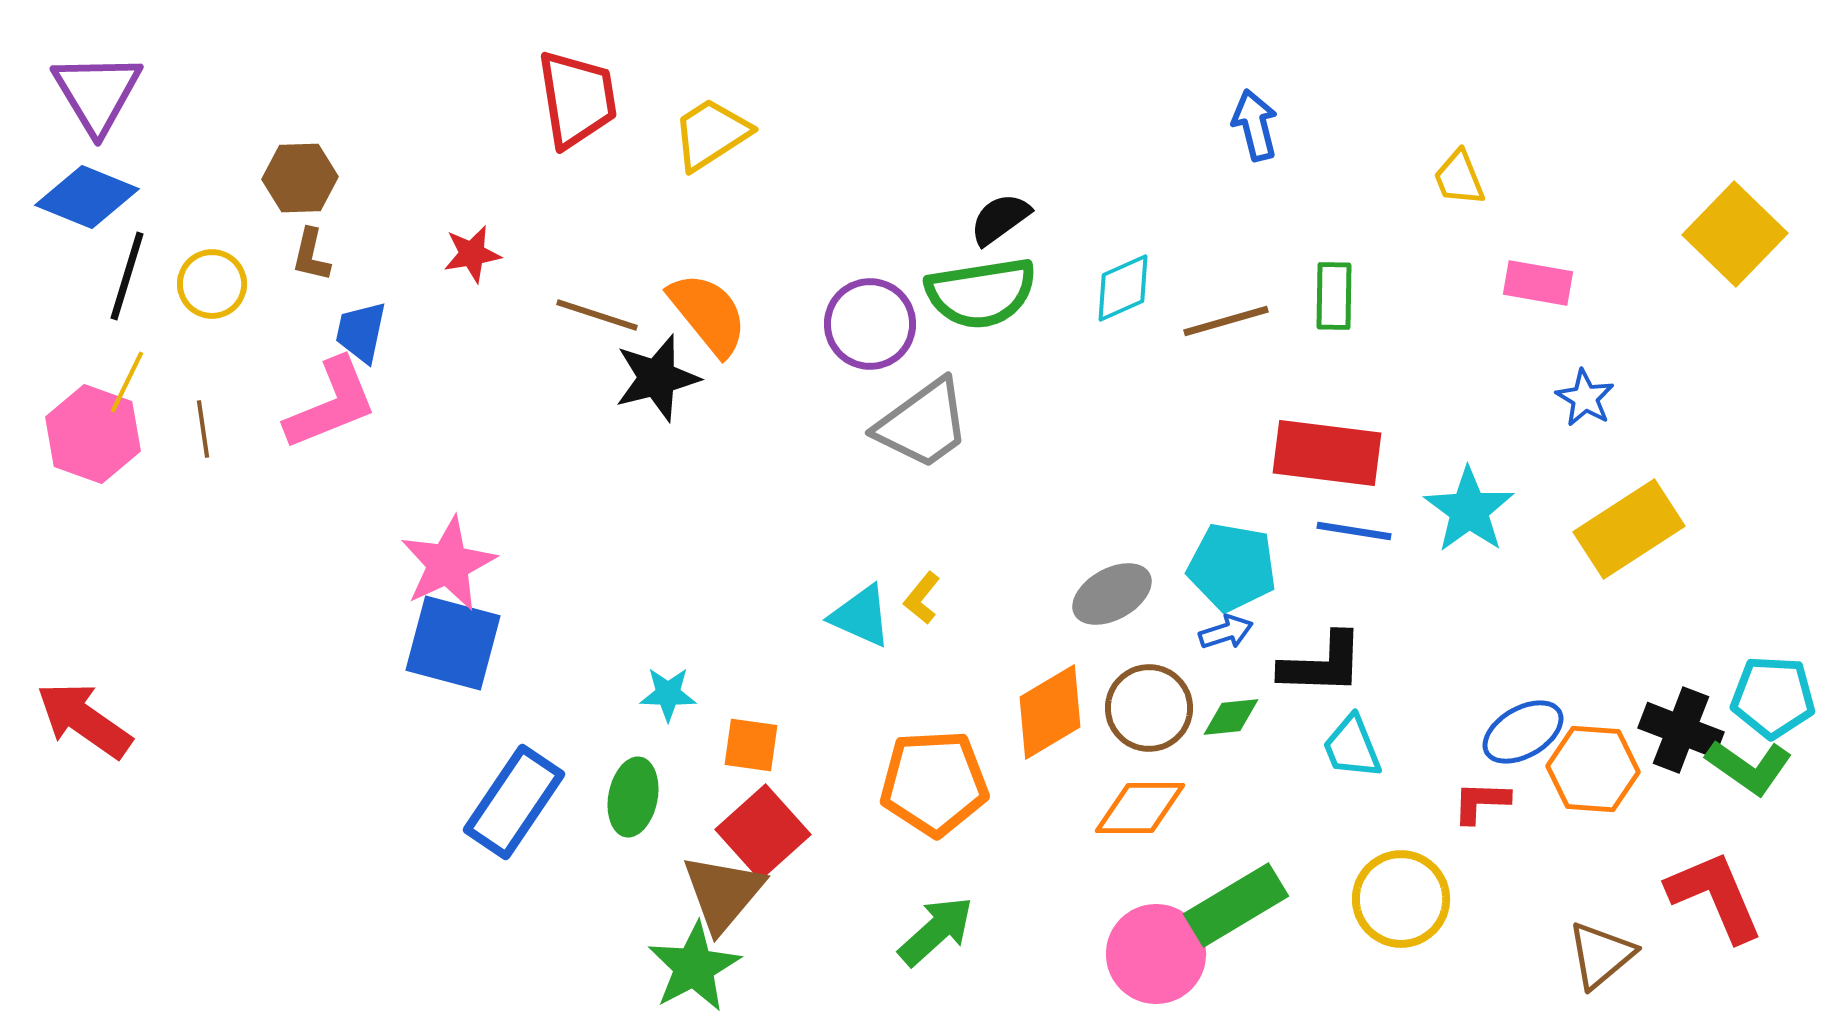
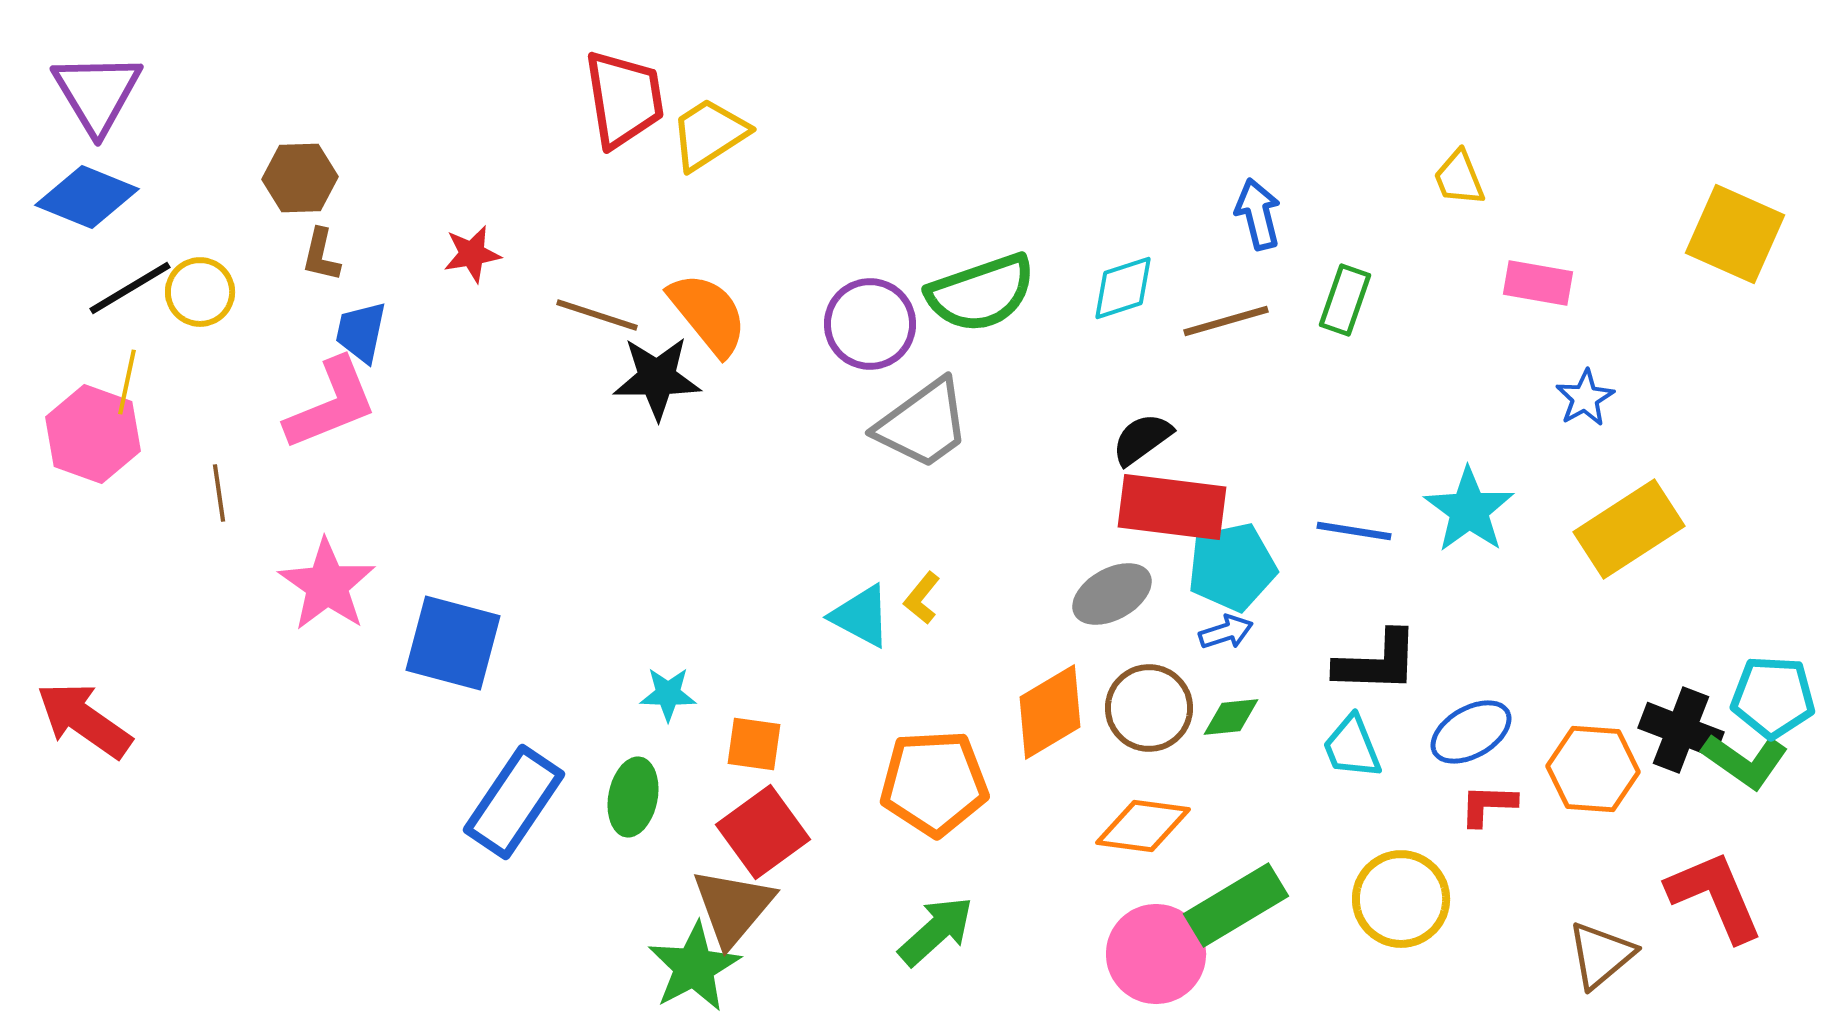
red trapezoid at (577, 99): moved 47 px right
blue arrow at (1255, 125): moved 3 px right, 89 px down
yellow trapezoid at (711, 134): moved 2 px left
black semicircle at (1000, 219): moved 142 px right, 220 px down
yellow square at (1735, 234): rotated 20 degrees counterclockwise
brown L-shape at (311, 255): moved 10 px right
black line at (127, 276): moved 3 px right, 12 px down; rotated 42 degrees clockwise
yellow circle at (212, 284): moved 12 px left, 8 px down
cyan diamond at (1123, 288): rotated 6 degrees clockwise
green semicircle at (981, 293): rotated 10 degrees counterclockwise
green rectangle at (1334, 296): moved 11 px right, 4 px down; rotated 18 degrees clockwise
black star at (657, 378): rotated 14 degrees clockwise
yellow line at (127, 382): rotated 14 degrees counterclockwise
blue star at (1585, 398): rotated 12 degrees clockwise
brown line at (203, 429): moved 16 px right, 64 px down
red rectangle at (1327, 453): moved 155 px left, 54 px down
pink star at (448, 564): moved 121 px left, 21 px down; rotated 12 degrees counterclockwise
cyan pentagon at (1232, 567): rotated 22 degrees counterclockwise
cyan triangle at (861, 616): rotated 4 degrees clockwise
black L-shape at (1322, 664): moved 55 px right, 2 px up
blue ellipse at (1523, 732): moved 52 px left
orange square at (751, 745): moved 3 px right, 1 px up
green L-shape at (1749, 767): moved 4 px left, 6 px up
red L-shape at (1481, 802): moved 7 px right, 3 px down
orange diamond at (1140, 808): moved 3 px right, 18 px down; rotated 8 degrees clockwise
red square at (763, 832): rotated 6 degrees clockwise
brown triangle at (723, 893): moved 10 px right, 14 px down
